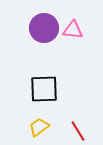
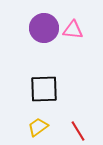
yellow trapezoid: moved 1 px left
